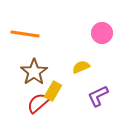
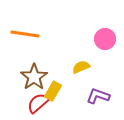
pink circle: moved 3 px right, 6 px down
brown star: moved 5 px down
purple L-shape: rotated 45 degrees clockwise
